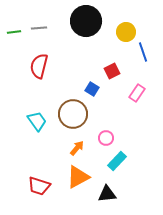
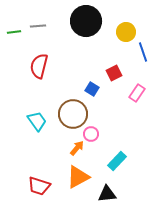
gray line: moved 1 px left, 2 px up
red square: moved 2 px right, 2 px down
pink circle: moved 15 px left, 4 px up
